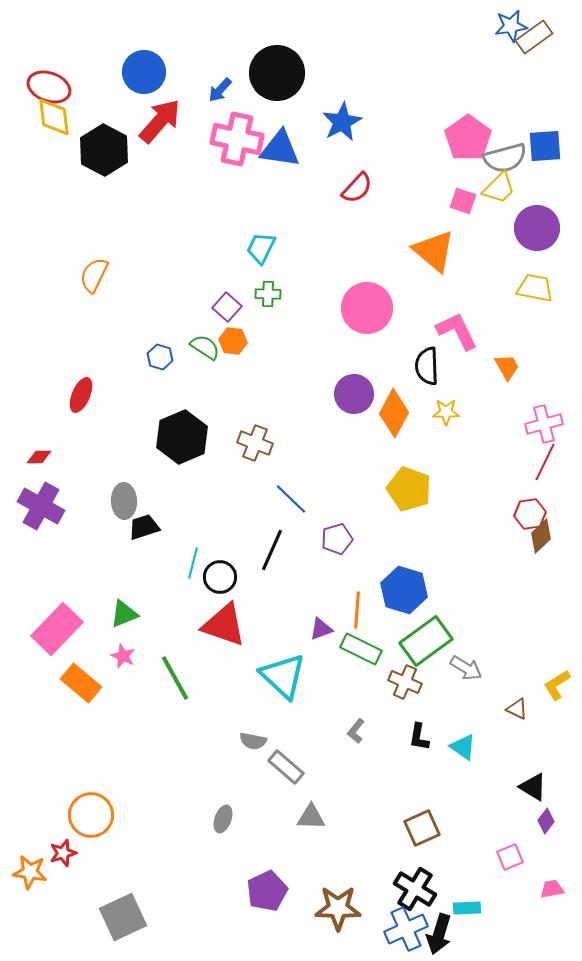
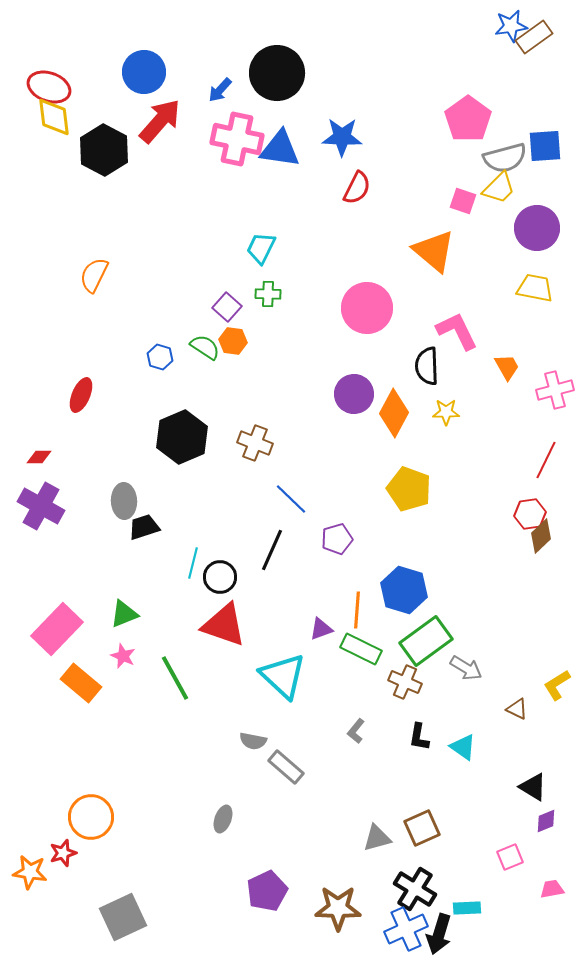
blue star at (342, 122): moved 15 px down; rotated 30 degrees clockwise
pink pentagon at (468, 138): moved 19 px up
red semicircle at (357, 188): rotated 16 degrees counterclockwise
pink cross at (544, 424): moved 11 px right, 34 px up
red line at (545, 462): moved 1 px right, 2 px up
orange circle at (91, 815): moved 2 px down
gray triangle at (311, 817): moved 66 px right, 21 px down; rotated 16 degrees counterclockwise
purple diamond at (546, 821): rotated 30 degrees clockwise
